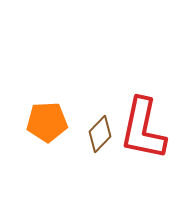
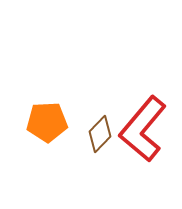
red L-shape: rotated 28 degrees clockwise
